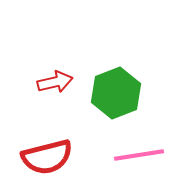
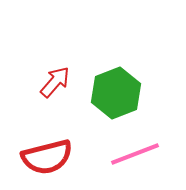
red arrow: rotated 36 degrees counterclockwise
pink line: moved 4 px left, 1 px up; rotated 12 degrees counterclockwise
